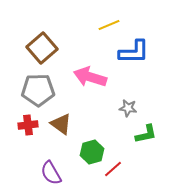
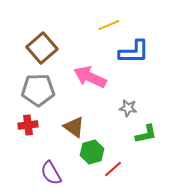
pink arrow: rotated 8 degrees clockwise
brown triangle: moved 13 px right, 3 px down
